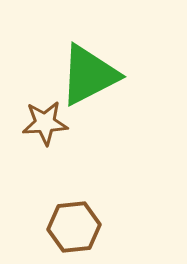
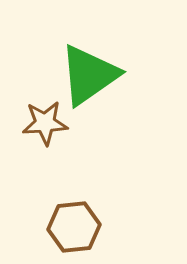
green triangle: rotated 8 degrees counterclockwise
